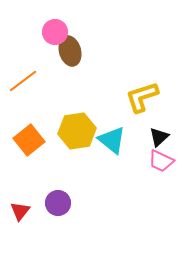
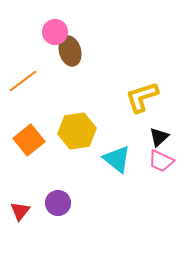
cyan triangle: moved 5 px right, 19 px down
